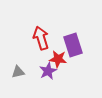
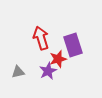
red star: rotated 24 degrees counterclockwise
